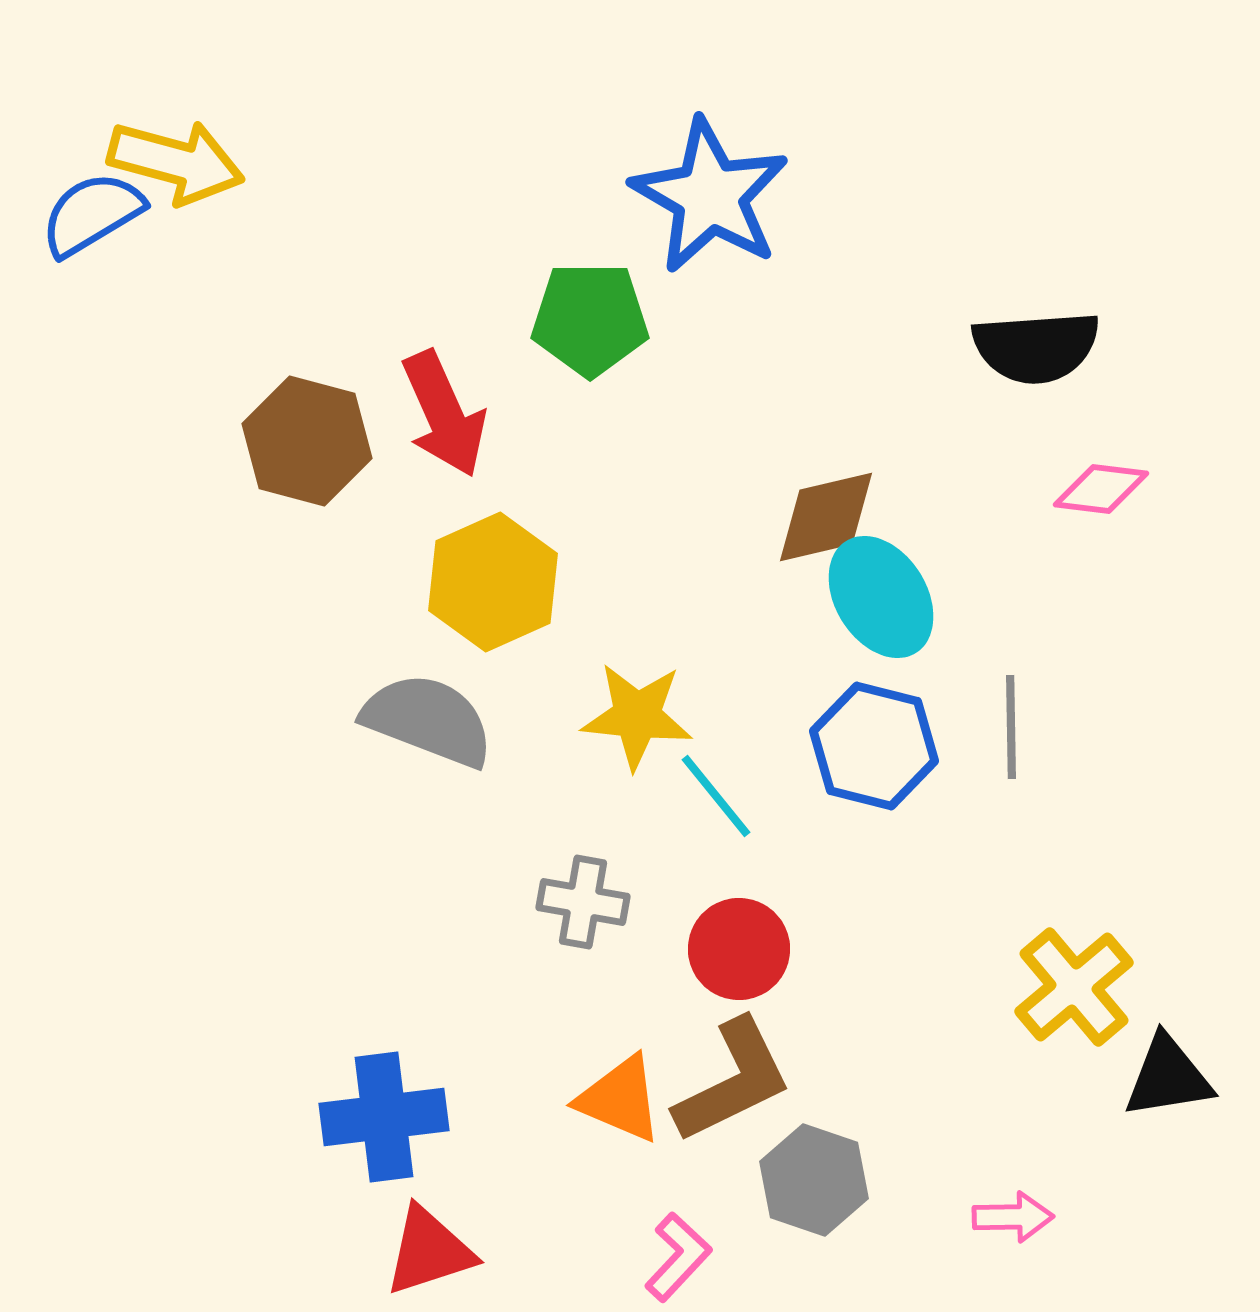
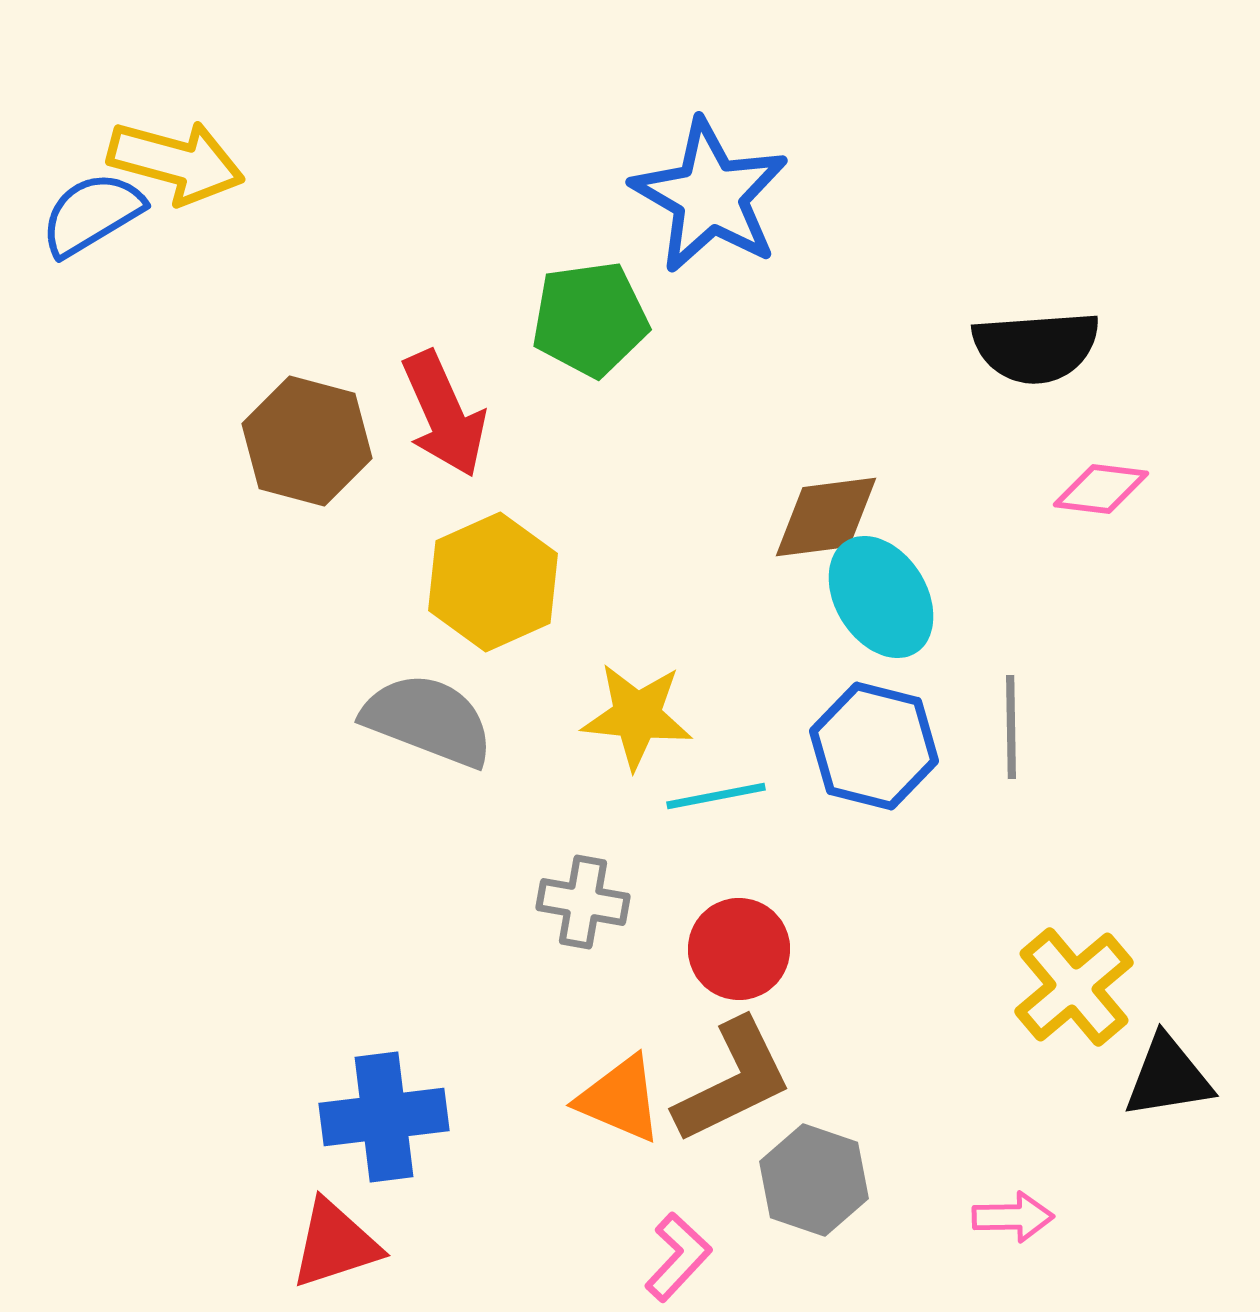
green pentagon: rotated 8 degrees counterclockwise
brown diamond: rotated 6 degrees clockwise
cyan line: rotated 62 degrees counterclockwise
red triangle: moved 94 px left, 7 px up
